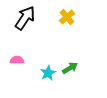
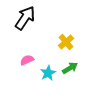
yellow cross: moved 1 px left, 25 px down
pink semicircle: moved 10 px right; rotated 24 degrees counterclockwise
